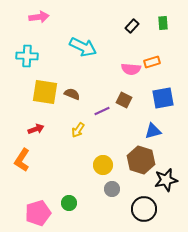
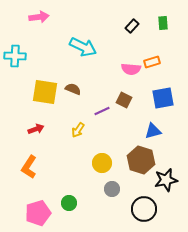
cyan cross: moved 12 px left
brown semicircle: moved 1 px right, 5 px up
orange L-shape: moved 7 px right, 7 px down
yellow circle: moved 1 px left, 2 px up
